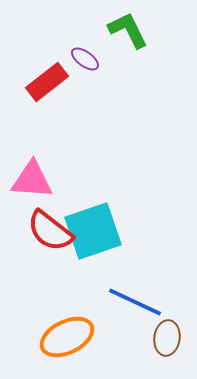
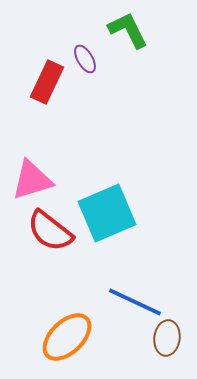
purple ellipse: rotated 24 degrees clockwise
red rectangle: rotated 27 degrees counterclockwise
pink triangle: rotated 21 degrees counterclockwise
cyan square: moved 14 px right, 18 px up; rotated 4 degrees counterclockwise
orange ellipse: rotated 18 degrees counterclockwise
